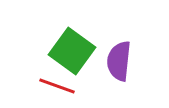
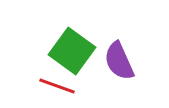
purple semicircle: rotated 30 degrees counterclockwise
